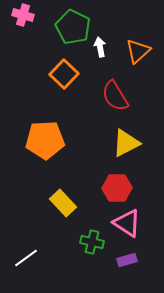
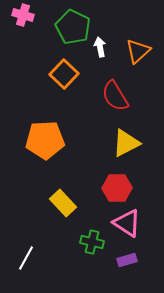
white line: rotated 25 degrees counterclockwise
